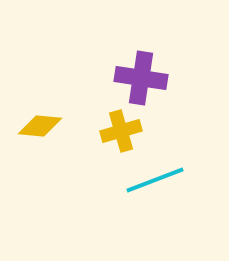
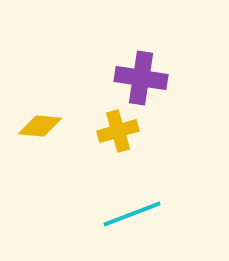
yellow cross: moved 3 px left
cyan line: moved 23 px left, 34 px down
